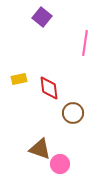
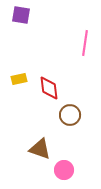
purple square: moved 21 px left, 2 px up; rotated 30 degrees counterclockwise
brown circle: moved 3 px left, 2 px down
pink circle: moved 4 px right, 6 px down
